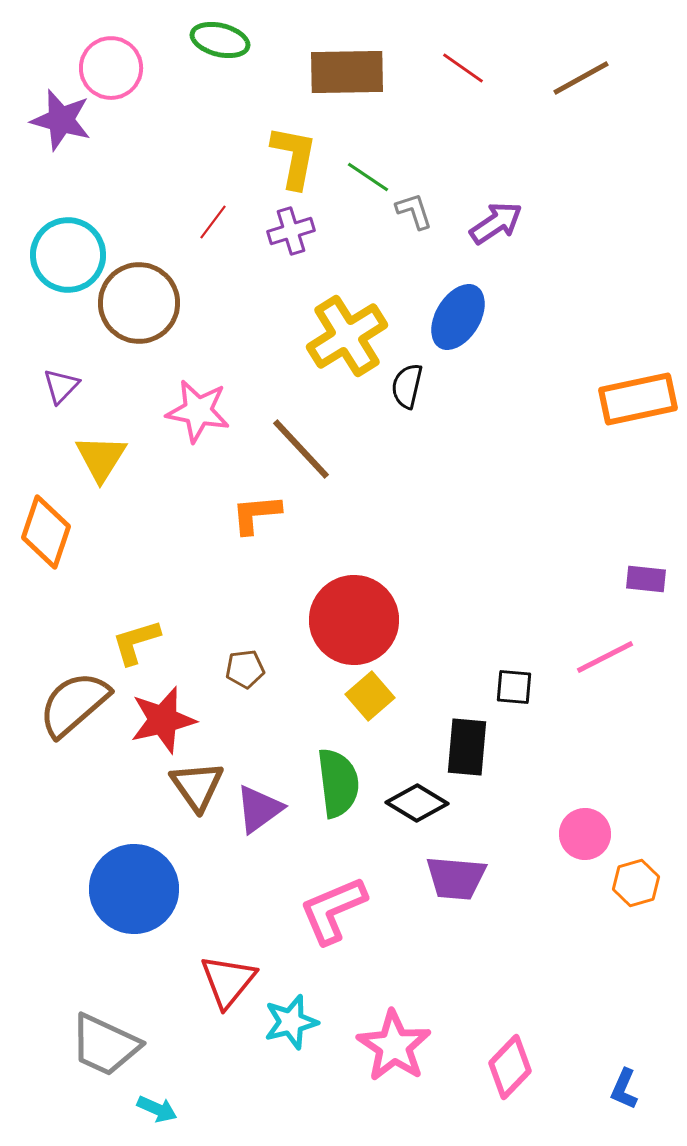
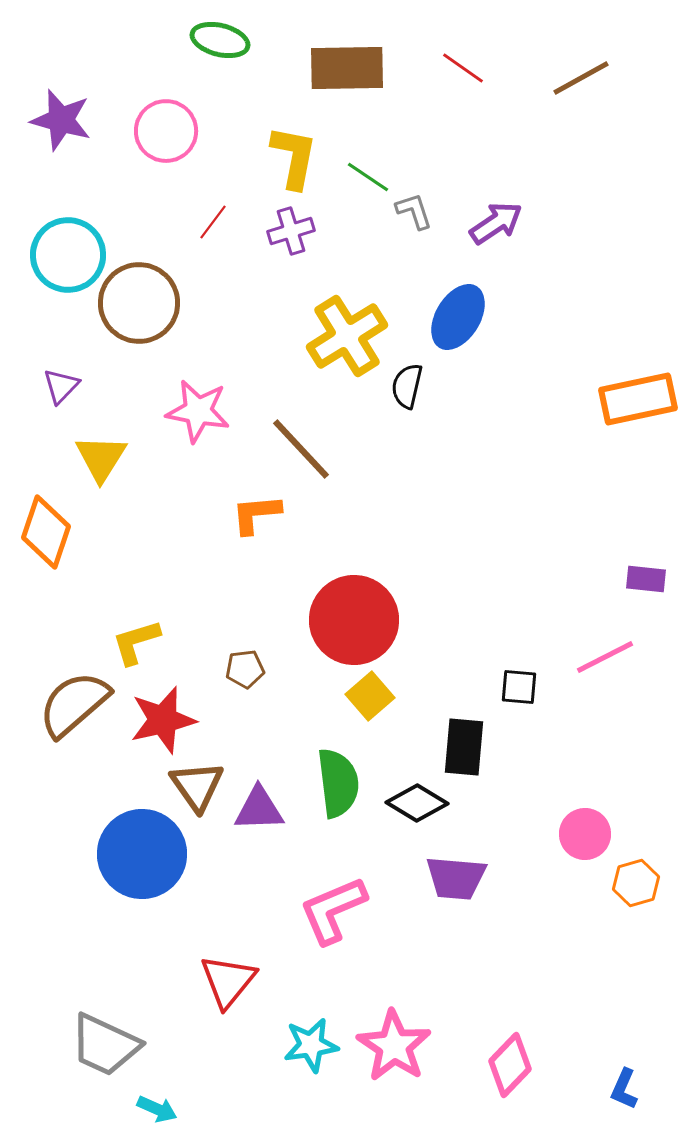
pink circle at (111, 68): moved 55 px right, 63 px down
brown rectangle at (347, 72): moved 4 px up
black square at (514, 687): moved 5 px right
black rectangle at (467, 747): moved 3 px left
purple triangle at (259, 809): rotated 34 degrees clockwise
blue circle at (134, 889): moved 8 px right, 35 px up
cyan star at (291, 1022): moved 20 px right, 23 px down; rotated 6 degrees clockwise
pink diamond at (510, 1067): moved 2 px up
